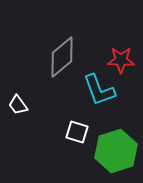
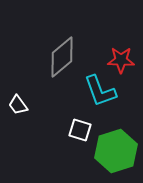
cyan L-shape: moved 1 px right, 1 px down
white square: moved 3 px right, 2 px up
